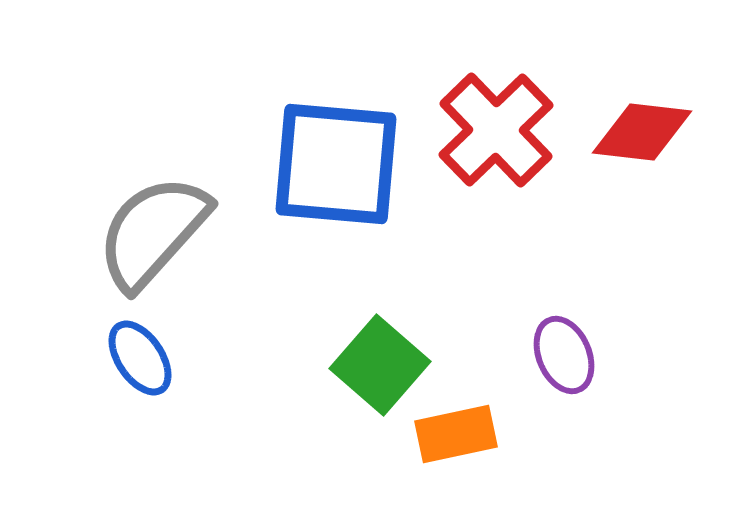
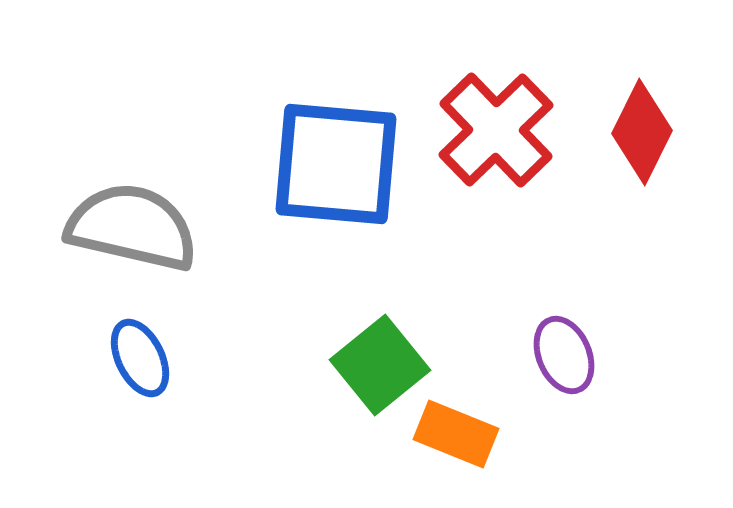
red diamond: rotated 70 degrees counterclockwise
gray semicircle: moved 21 px left, 5 px up; rotated 61 degrees clockwise
blue ellipse: rotated 8 degrees clockwise
green square: rotated 10 degrees clockwise
orange rectangle: rotated 34 degrees clockwise
